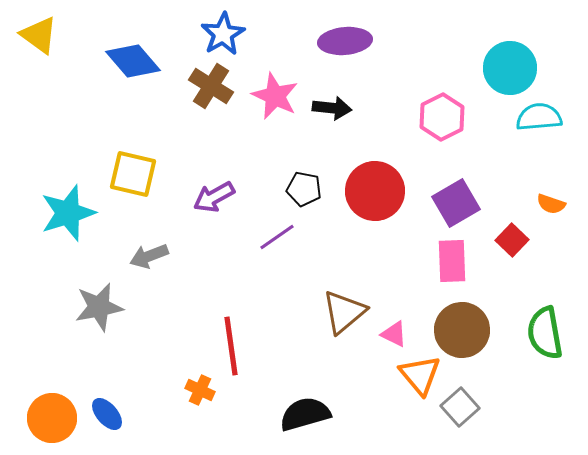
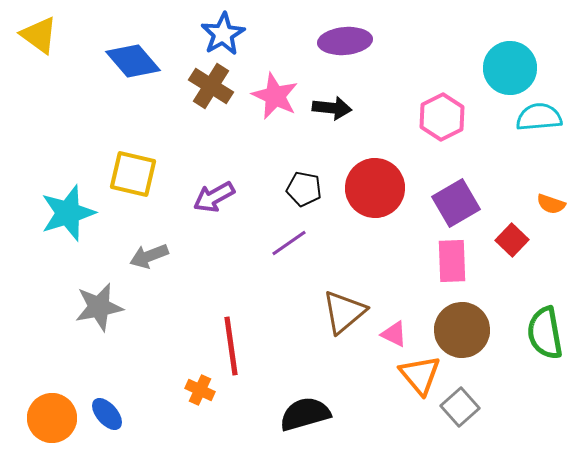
red circle: moved 3 px up
purple line: moved 12 px right, 6 px down
